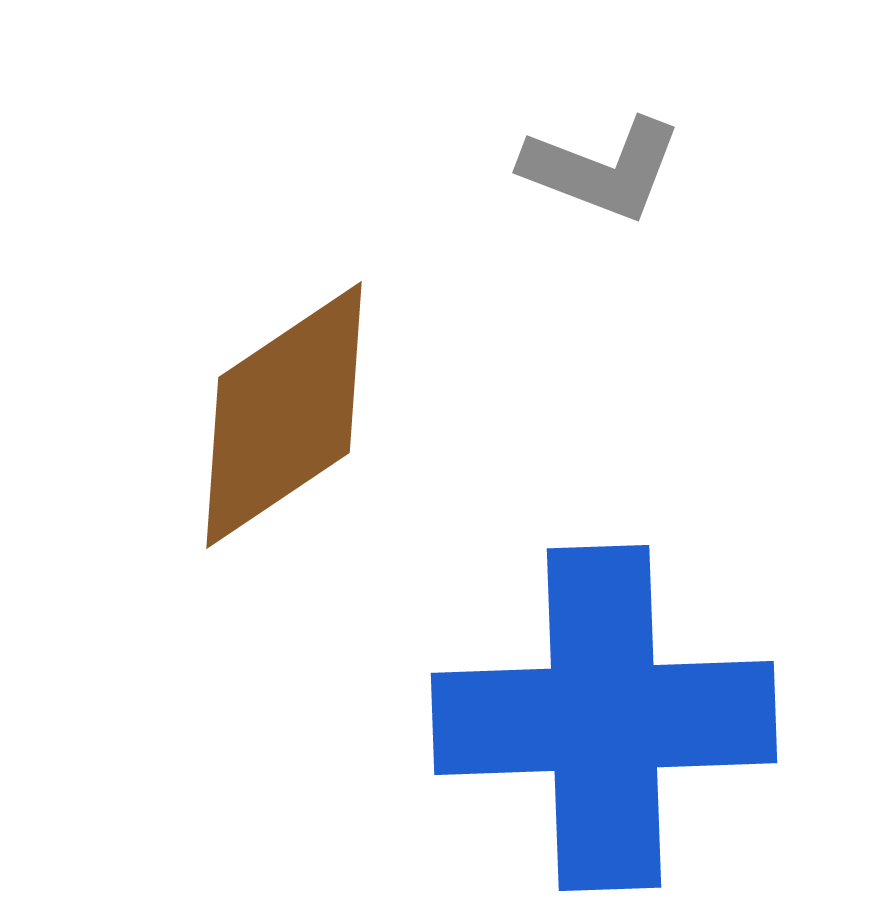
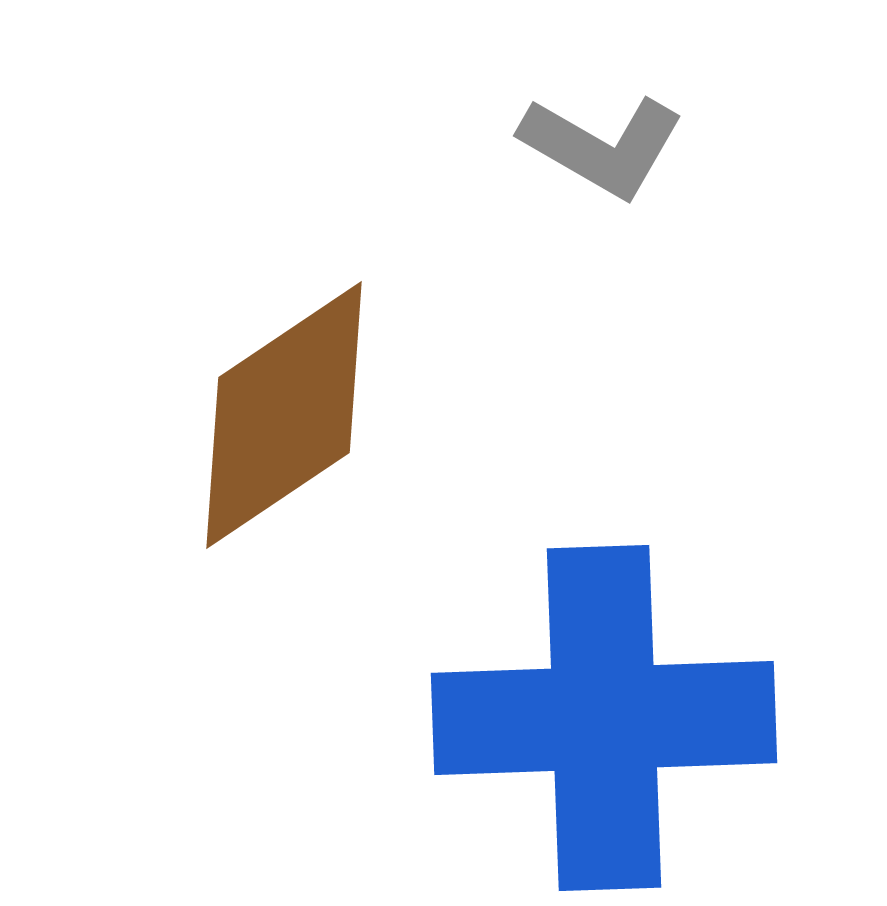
gray L-shape: moved 23 px up; rotated 9 degrees clockwise
